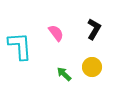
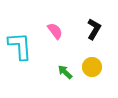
pink semicircle: moved 1 px left, 2 px up
green arrow: moved 1 px right, 2 px up
